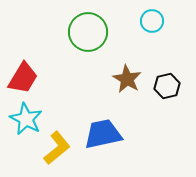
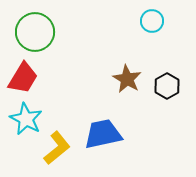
green circle: moved 53 px left
black hexagon: rotated 15 degrees counterclockwise
